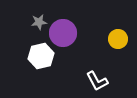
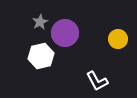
gray star: moved 1 px right; rotated 21 degrees counterclockwise
purple circle: moved 2 px right
